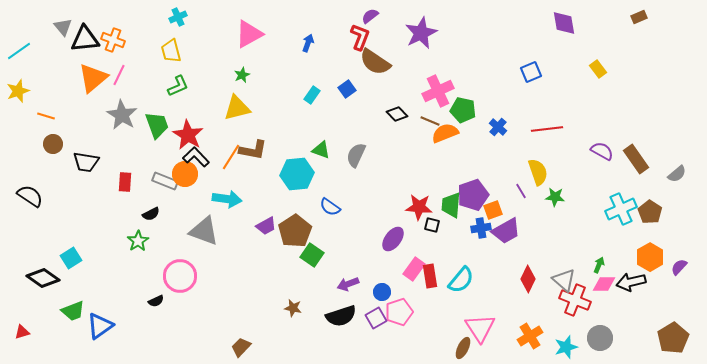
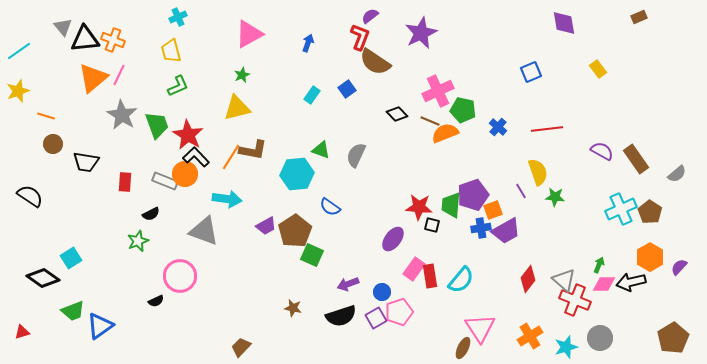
green star at (138, 241): rotated 10 degrees clockwise
green square at (312, 255): rotated 10 degrees counterclockwise
red diamond at (528, 279): rotated 12 degrees clockwise
